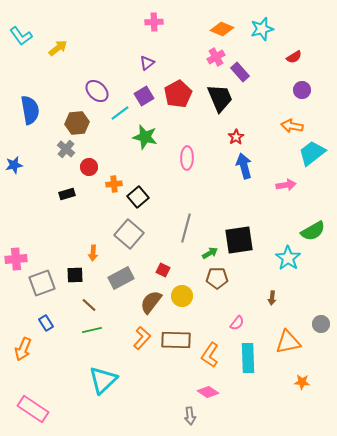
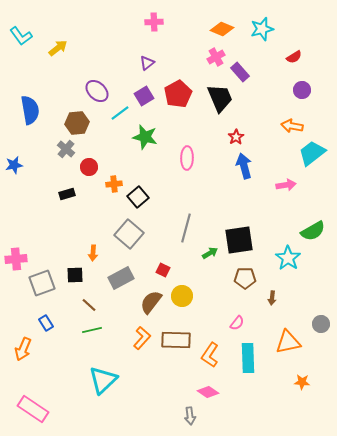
brown pentagon at (217, 278): moved 28 px right
